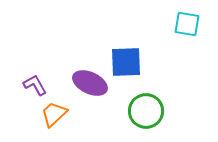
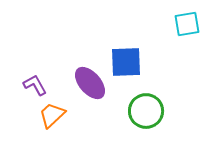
cyan square: rotated 20 degrees counterclockwise
purple ellipse: rotated 24 degrees clockwise
orange trapezoid: moved 2 px left, 1 px down
